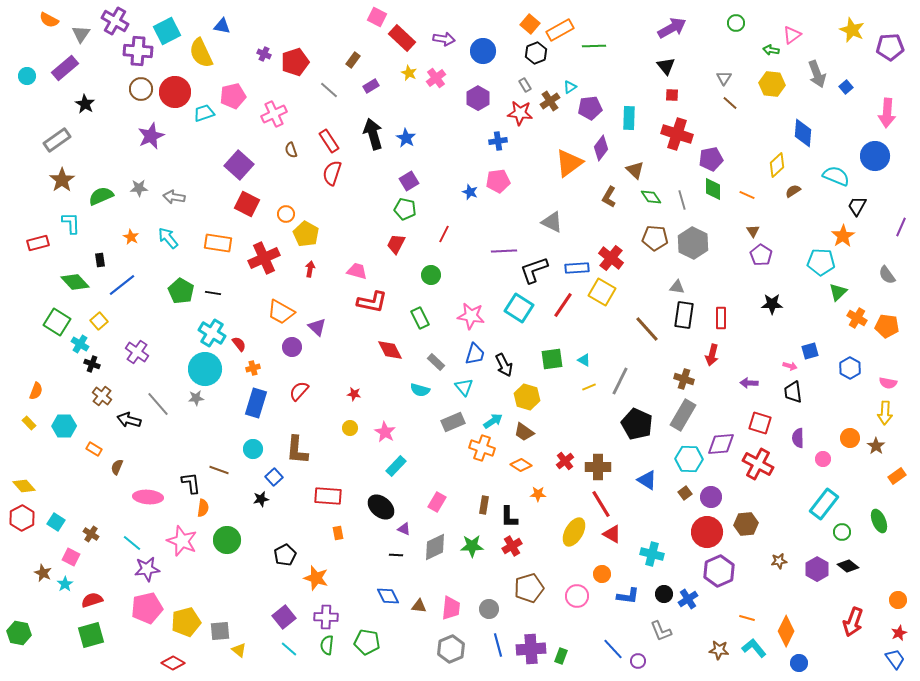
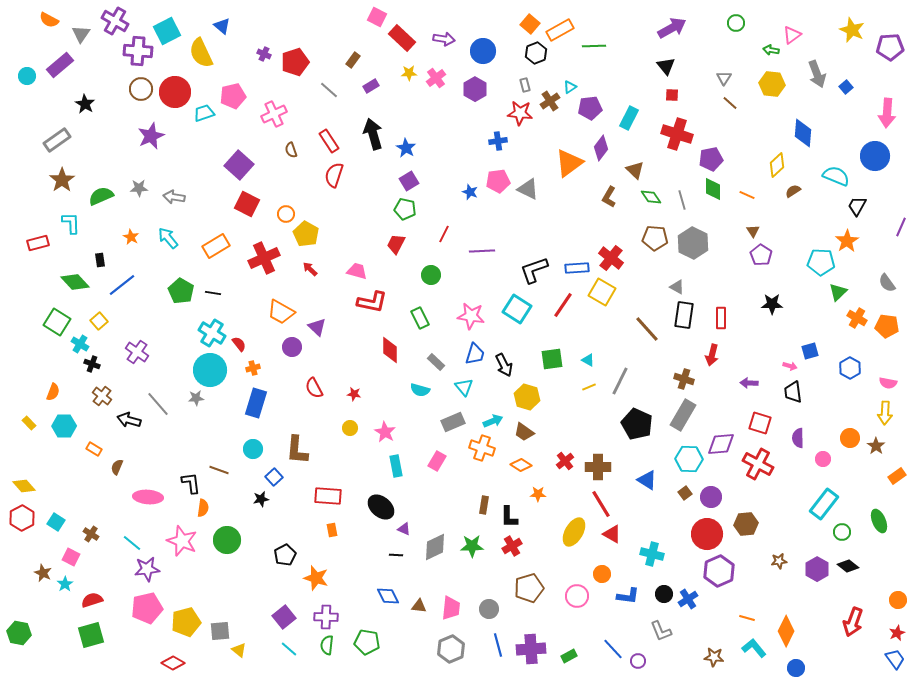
blue triangle at (222, 26): rotated 30 degrees clockwise
purple rectangle at (65, 68): moved 5 px left, 3 px up
yellow star at (409, 73): rotated 28 degrees counterclockwise
gray rectangle at (525, 85): rotated 16 degrees clockwise
purple hexagon at (478, 98): moved 3 px left, 9 px up
cyan rectangle at (629, 118): rotated 25 degrees clockwise
blue star at (406, 138): moved 10 px down
red semicircle at (332, 173): moved 2 px right, 2 px down
gray triangle at (552, 222): moved 24 px left, 33 px up
orange star at (843, 236): moved 4 px right, 5 px down
orange rectangle at (218, 243): moved 2 px left, 3 px down; rotated 40 degrees counterclockwise
purple line at (504, 251): moved 22 px left
red arrow at (310, 269): rotated 56 degrees counterclockwise
gray semicircle at (887, 275): moved 8 px down
gray triangle at (677, 287): rotated 21 degrees clockwise
cyan square at (519, 308): moved 2 px left, 1 px down
red diamond at (390, 350): rotated 28 degrees clockwise
cyan triangle at (584, 360): moved 4 px right
cyan circle at (205, 369): moved 5 px right, 1 px down
orange semicircle at (36, 391): moved 17 px right, 1 px down
red semicircle at (299, 391): moved 15 px right, 3 px up; rotated 70 degrees counterclockwise
cyan arrow at (493, 421): rotated 12 degrees clockwise
cyan rectangle at (396, 466): rotated 55 degrees counterclockwise
pink rectangle at (437, 502): moved 41 px up
red circle at (707, 532): moved 2 px down
orange rectangle at (338, 533): moved 6 px left, 3 px up
red star at (899, 633): moved 2 px left
brown star at (719, 650): moved 5 px left, 7 px down
green rectangle at (561, 656): moved 8 px right; rotated 42 degrees clockwise
blue circle at (799, 663): moved 3 px left, 5 px down
